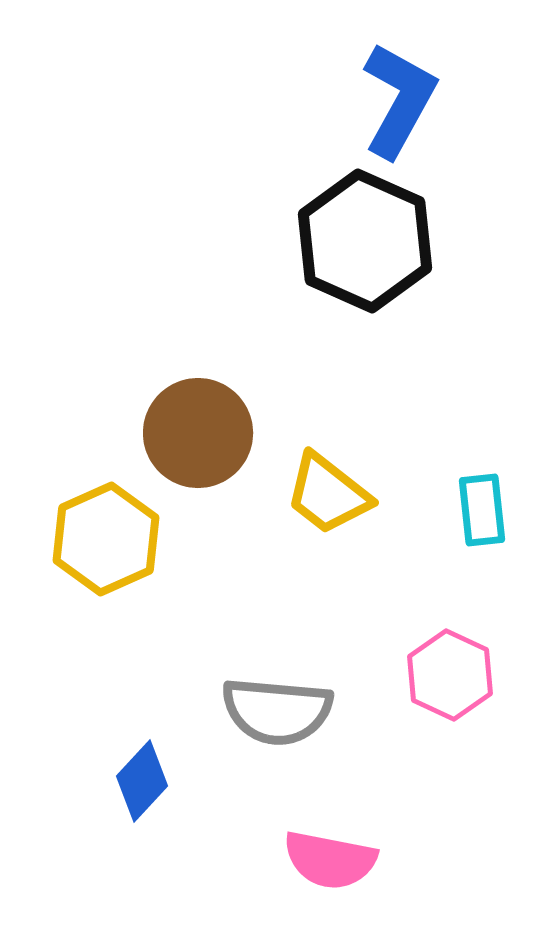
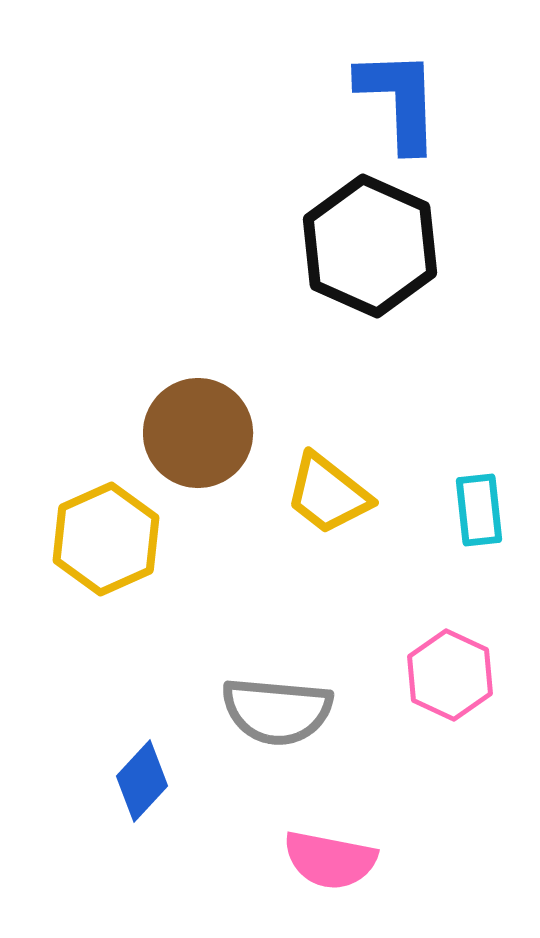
blue L-shape: rotated 31 degrees counterclockwise
black hexagon: moved 5 px right, 5 px down
cyan rectangle: moved 3 px left
